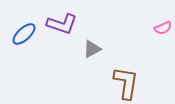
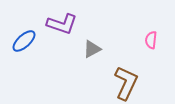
pink semicircle: moved 12 px left, 12 px down; rotated 120 degrees clockwise
blue ellipse: moved 7 px down
brown L-shape: rotated 16 degrees clockwise
